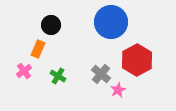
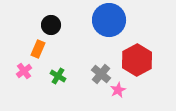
blue circle: moved 2 px left, 2 px up
